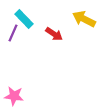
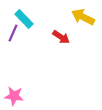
yellow arrow: moved 1 px left, 2 px up
red arrow: moved 7 px right, 3 px down
